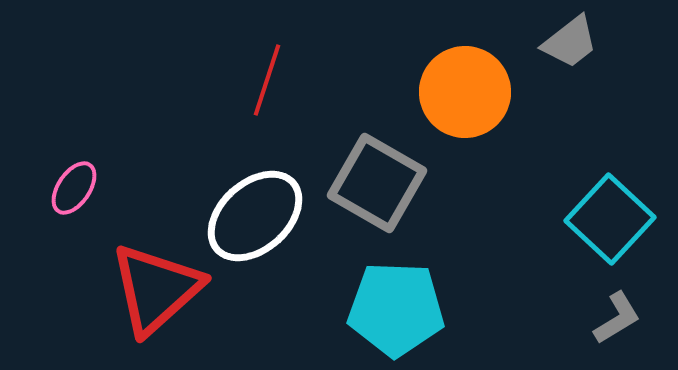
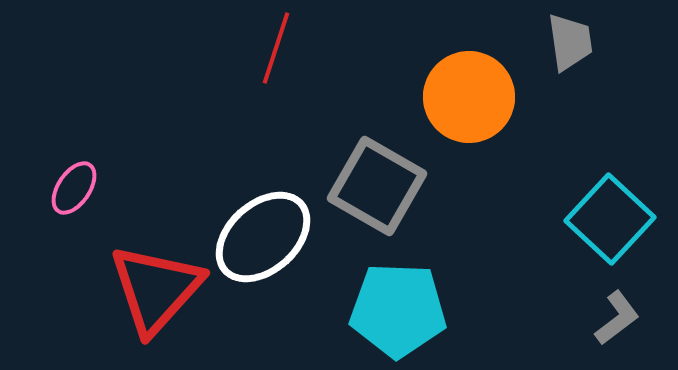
gray trapezoid: rotated 60 degrees counterclockwise
red line: moved 9 px right, 32 px up
orange circle: moved 4 px right, 5 px down
gray square: moved 3 px down
white ellipse: moved 8 px right, 21 px down
red triangle: rotated 6 degrees counterclockwise
cyan pentagon: moved 2 px right, 1 px down
gray L-shape: rotated 6 degrees counterclockwise
